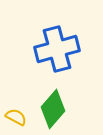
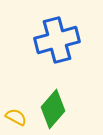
blue cross: moved 9 px up
